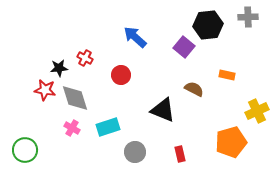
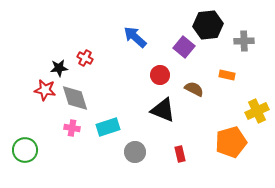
gray cross: moved 4 px left, 24 px down
red circle: moved 39 px right
pink cross: rotated 21 degrees counterclockwise
